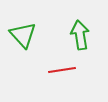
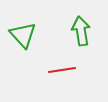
green arrow: moved 1 px right, 4 px up
